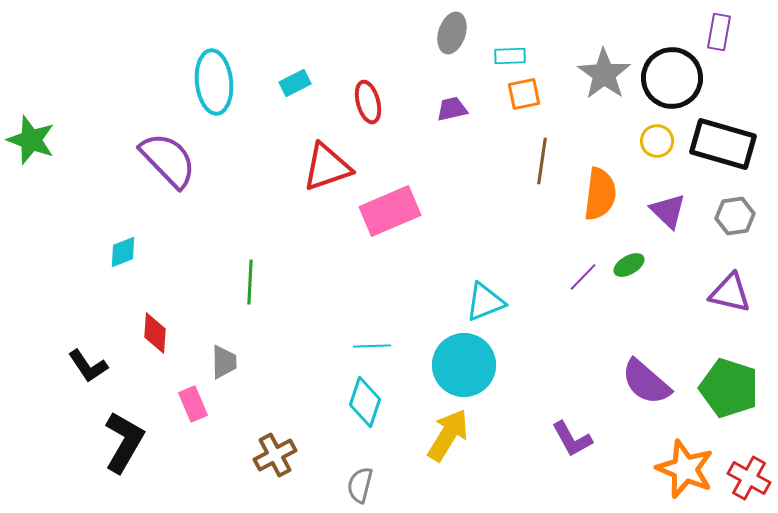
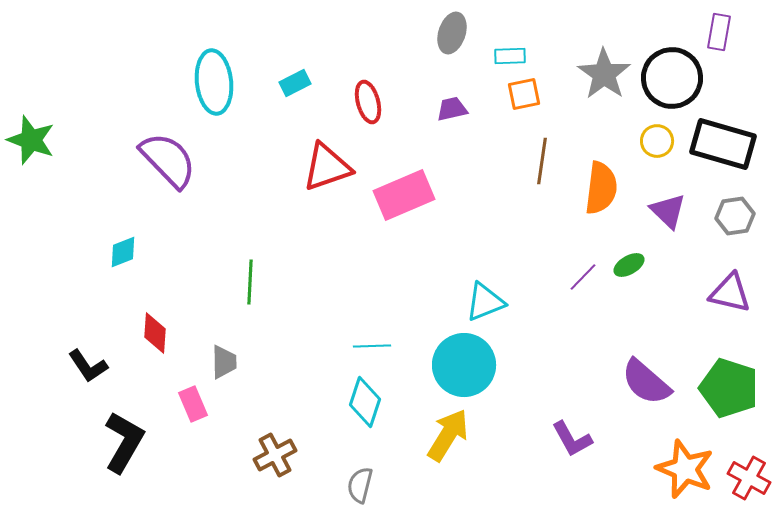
orange semicircle at (600, 194): moved 1 px right, 6 px up
pink rectangle at (390, 211): moved 14 px right, 16 px up
